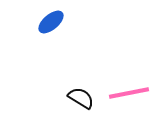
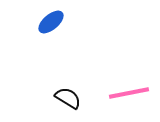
black semicircle: moved 13 px left
